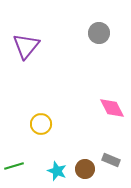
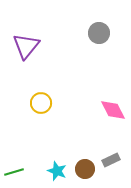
pink diamond: moved 1 px right, 2 px down
yellow circle: moved 21 px up
gray rectangle: rotated 48 degrees counterclockwise
green line: moved 6 px down
